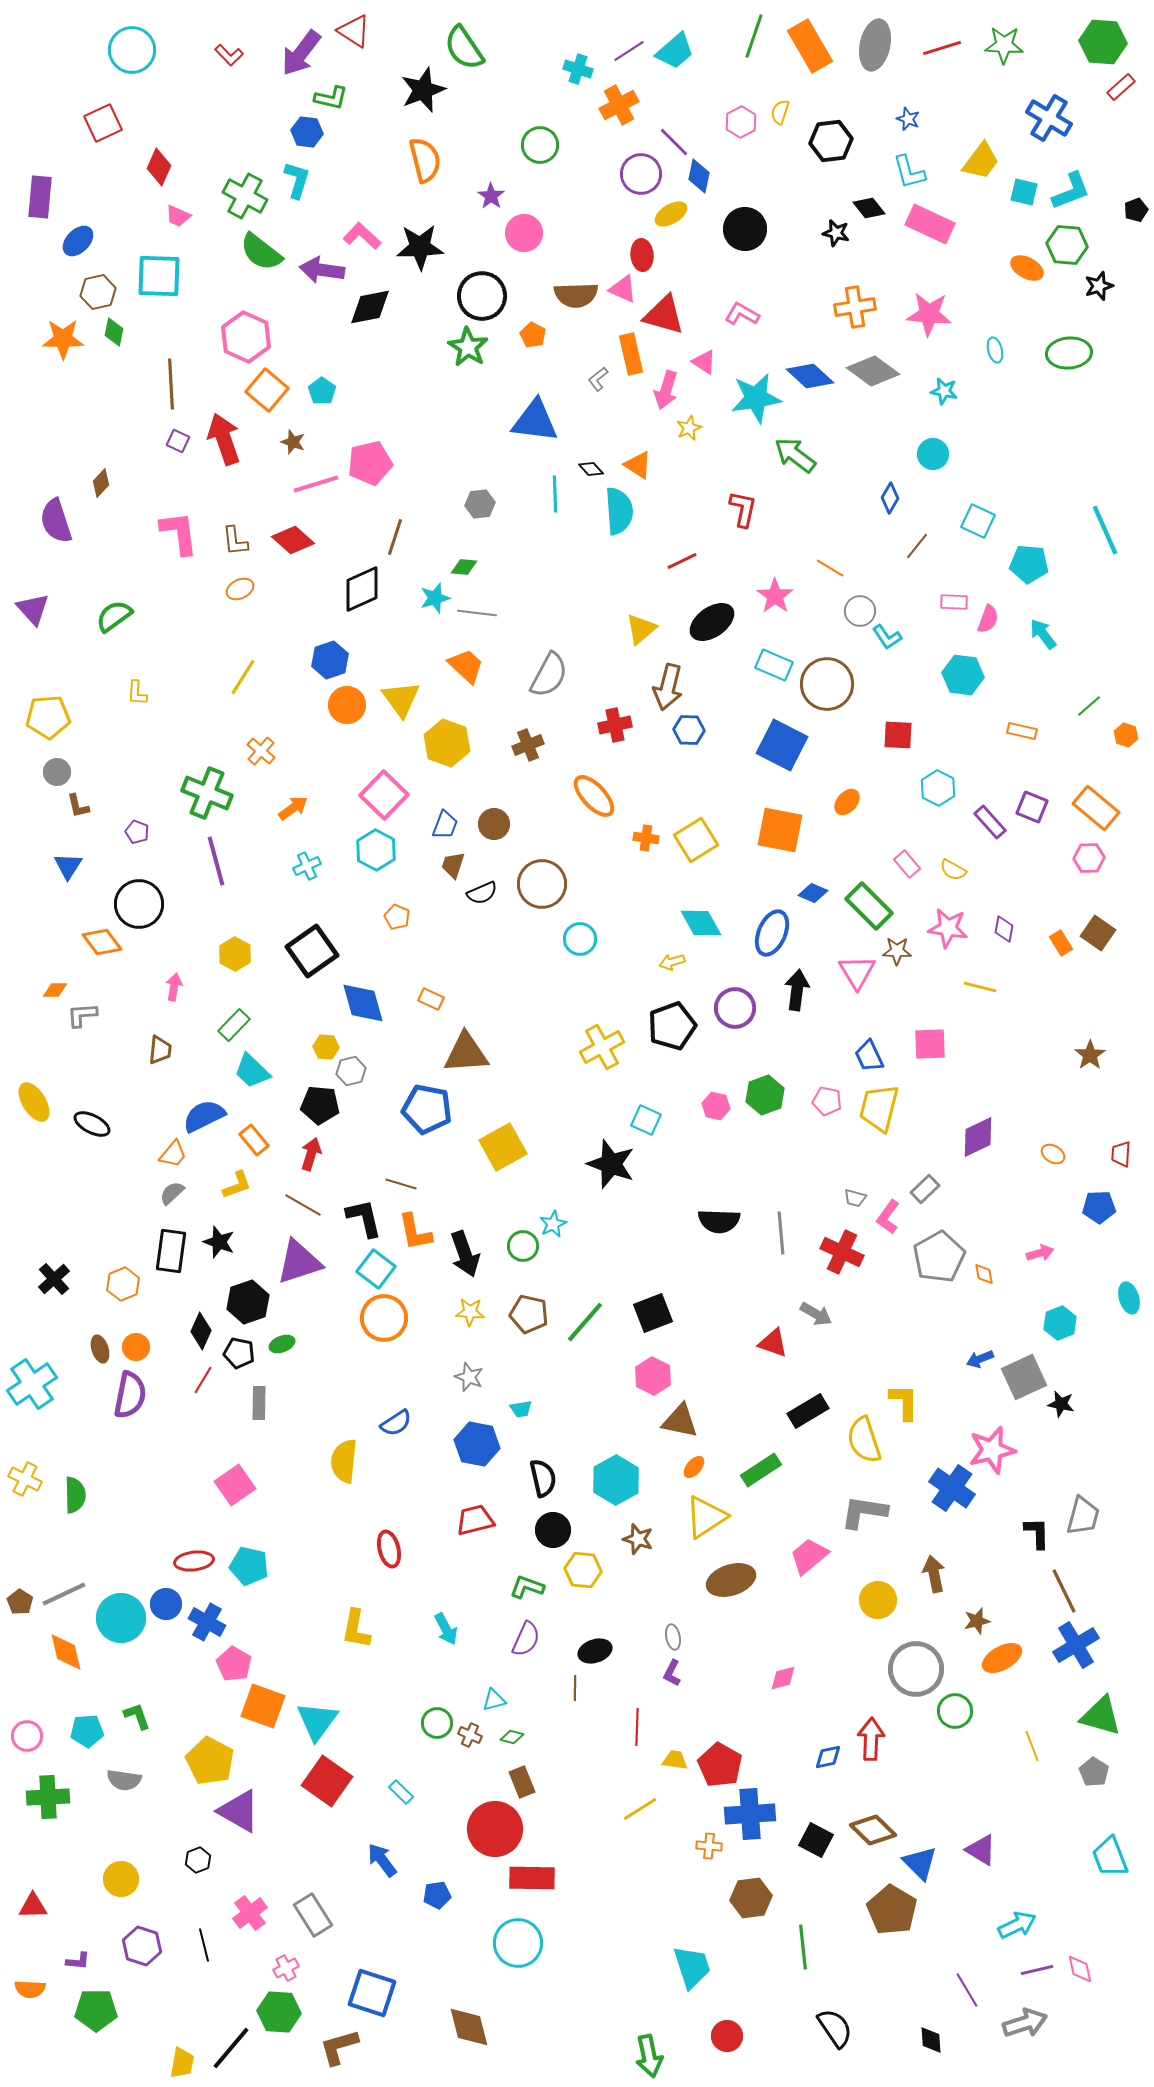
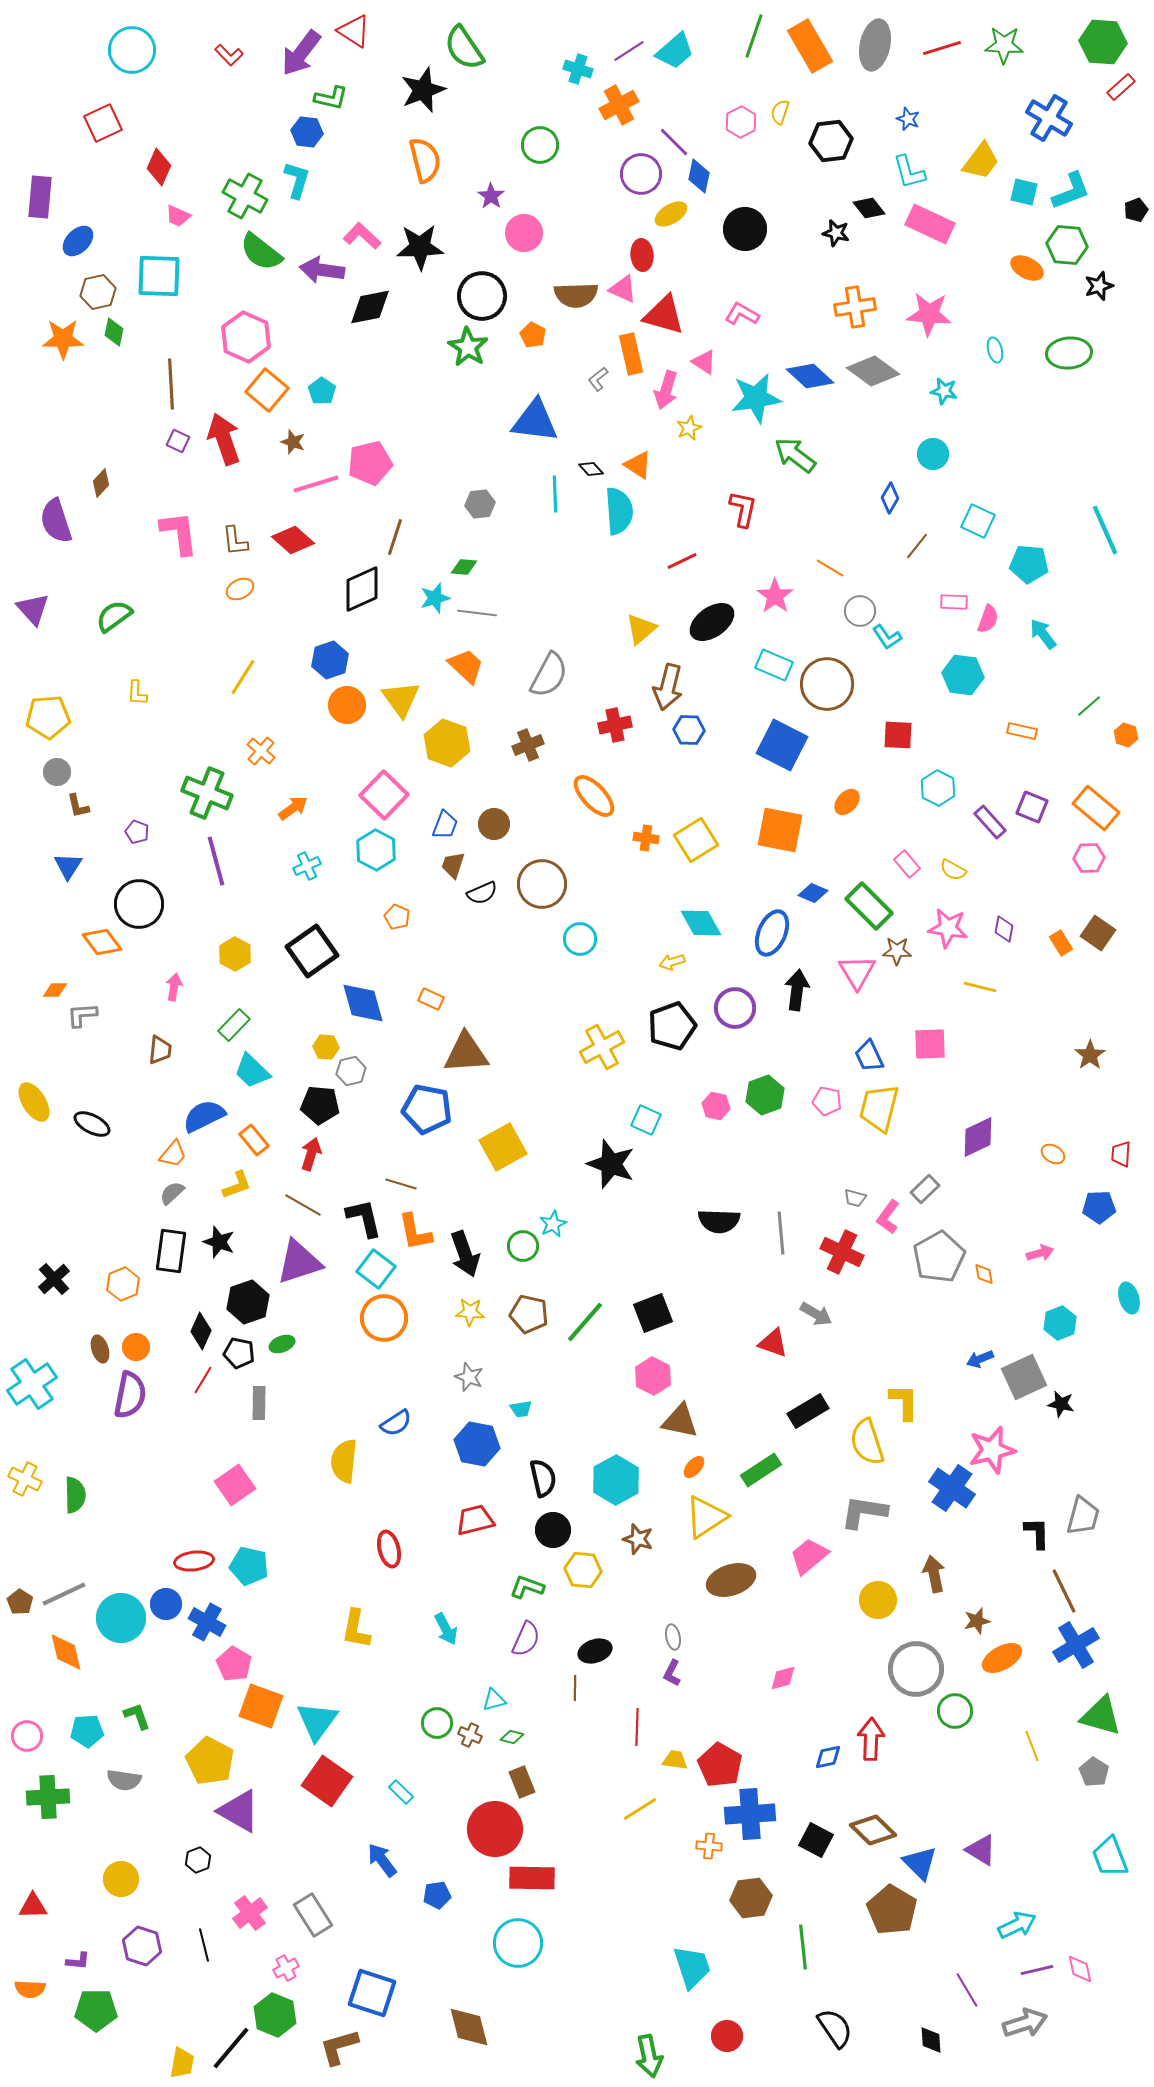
yellow semicircle at (864, 1440): moved 3 px right, 2 px down
orange square at (263, 1706): moved 2 px left
green hexagon at (279, 2012): moved 4 px left, 3 px down; rotated 18 degrees clockwise
